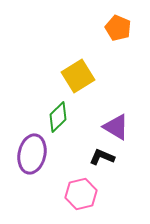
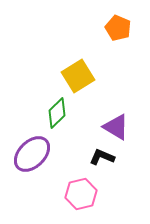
green diamond: moved 1 px left, 4 px up
purple ellipse: rotated 33 degrees clockwise
